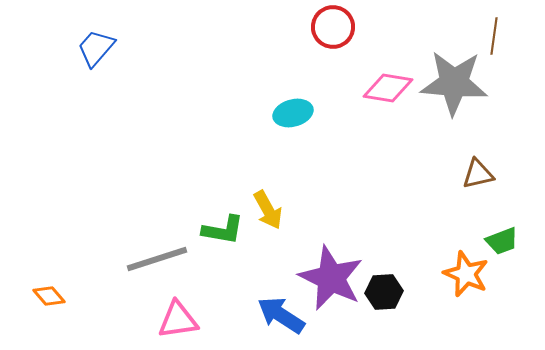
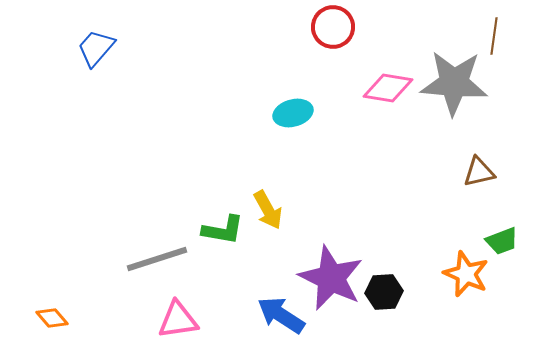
brown triangle: moved 1 px right, 2 px up
orange diamond: moved 3 px right, 22 px down
